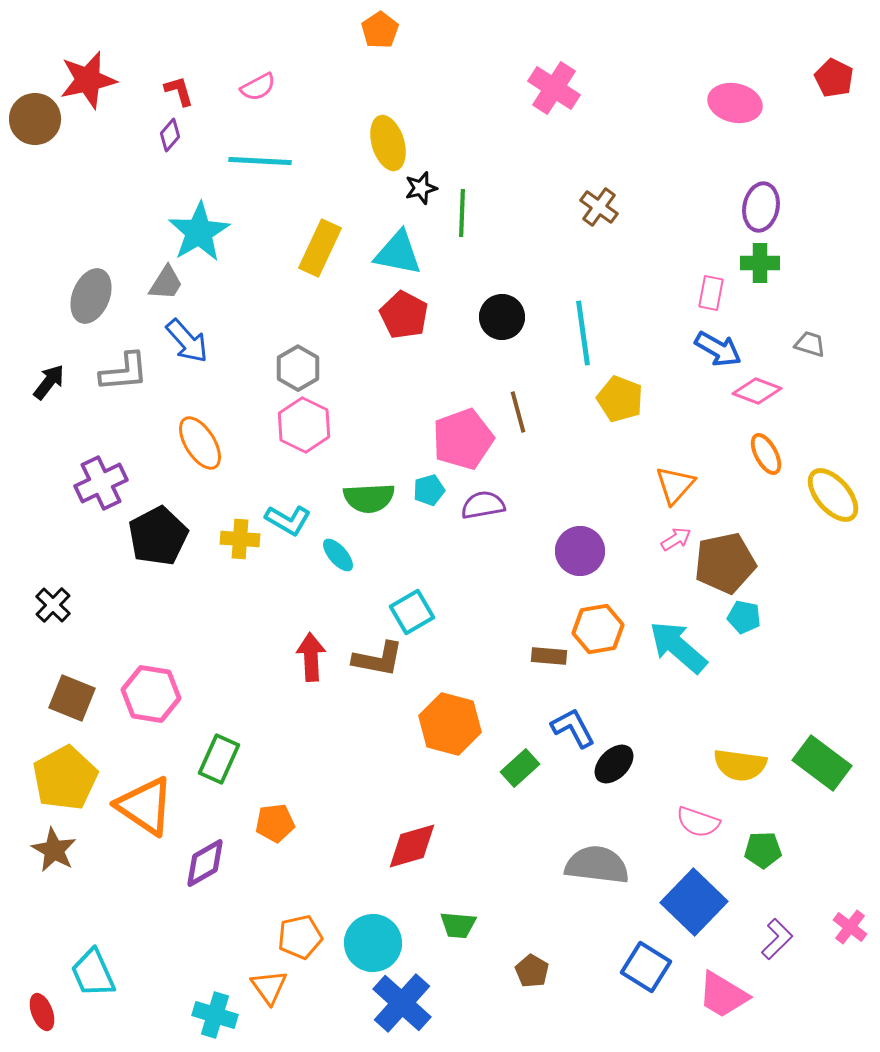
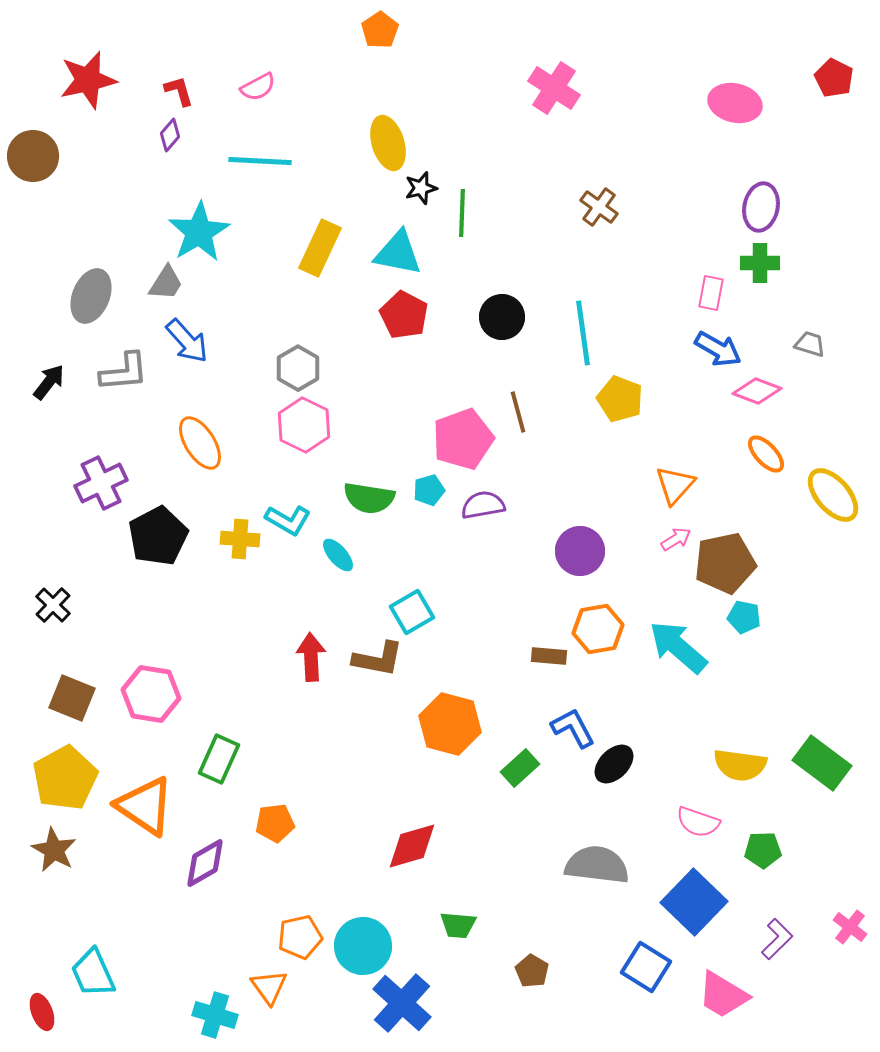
brown circle at (35, 119): moved 2 px left, 37 px down
orange ellipse at (766, 454): rotated 15 degrees counterclockwise
green semicircle at (369, 498): rotated 12 degrees clockwise
cyan circle at (373, 943): moved 10 px left, 3 px down
